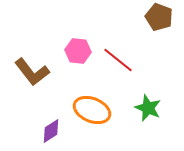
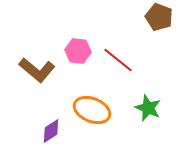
brown L-shape: moved 5 px right, 2 px up; rotated 12 degrees counterclockwise
